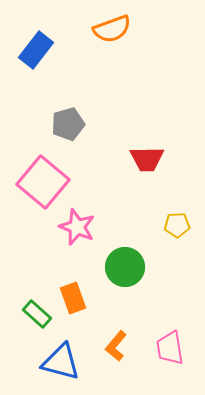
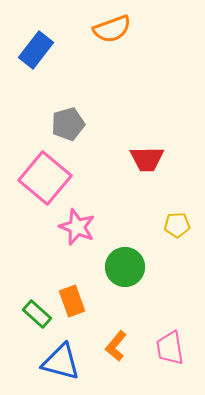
pink square: moved 2 px right, 4 px up
orange rectangle: moved 1 px left, 3 px down
